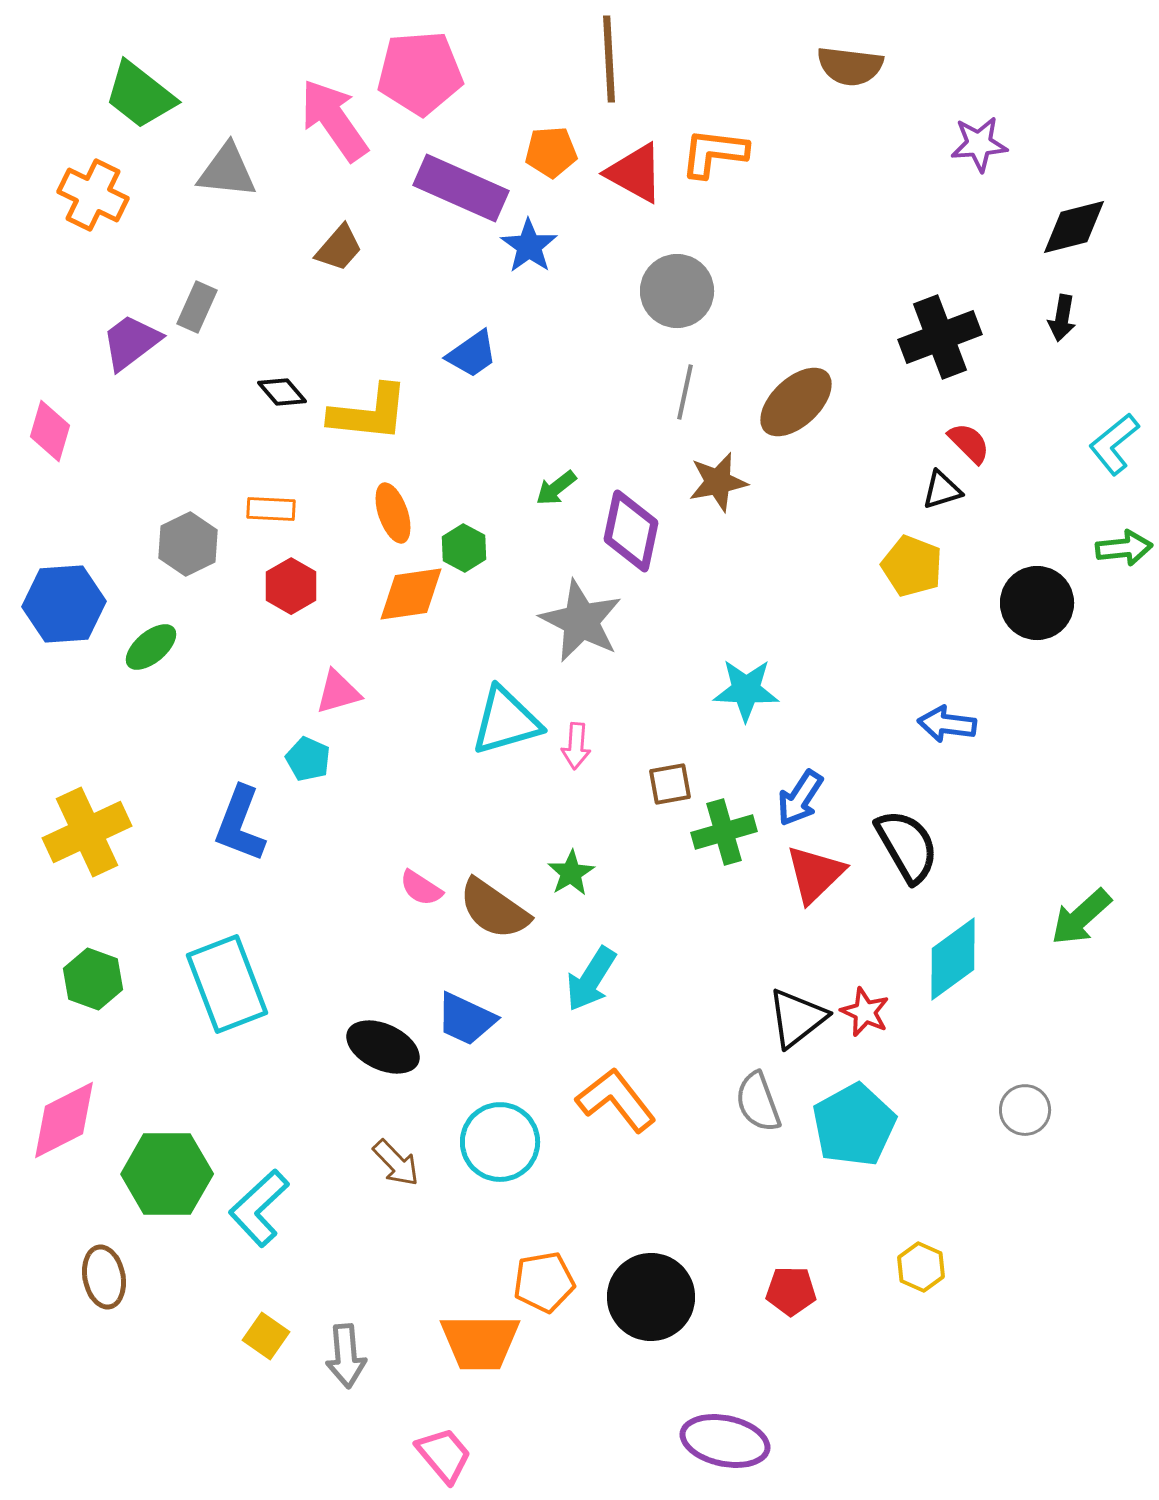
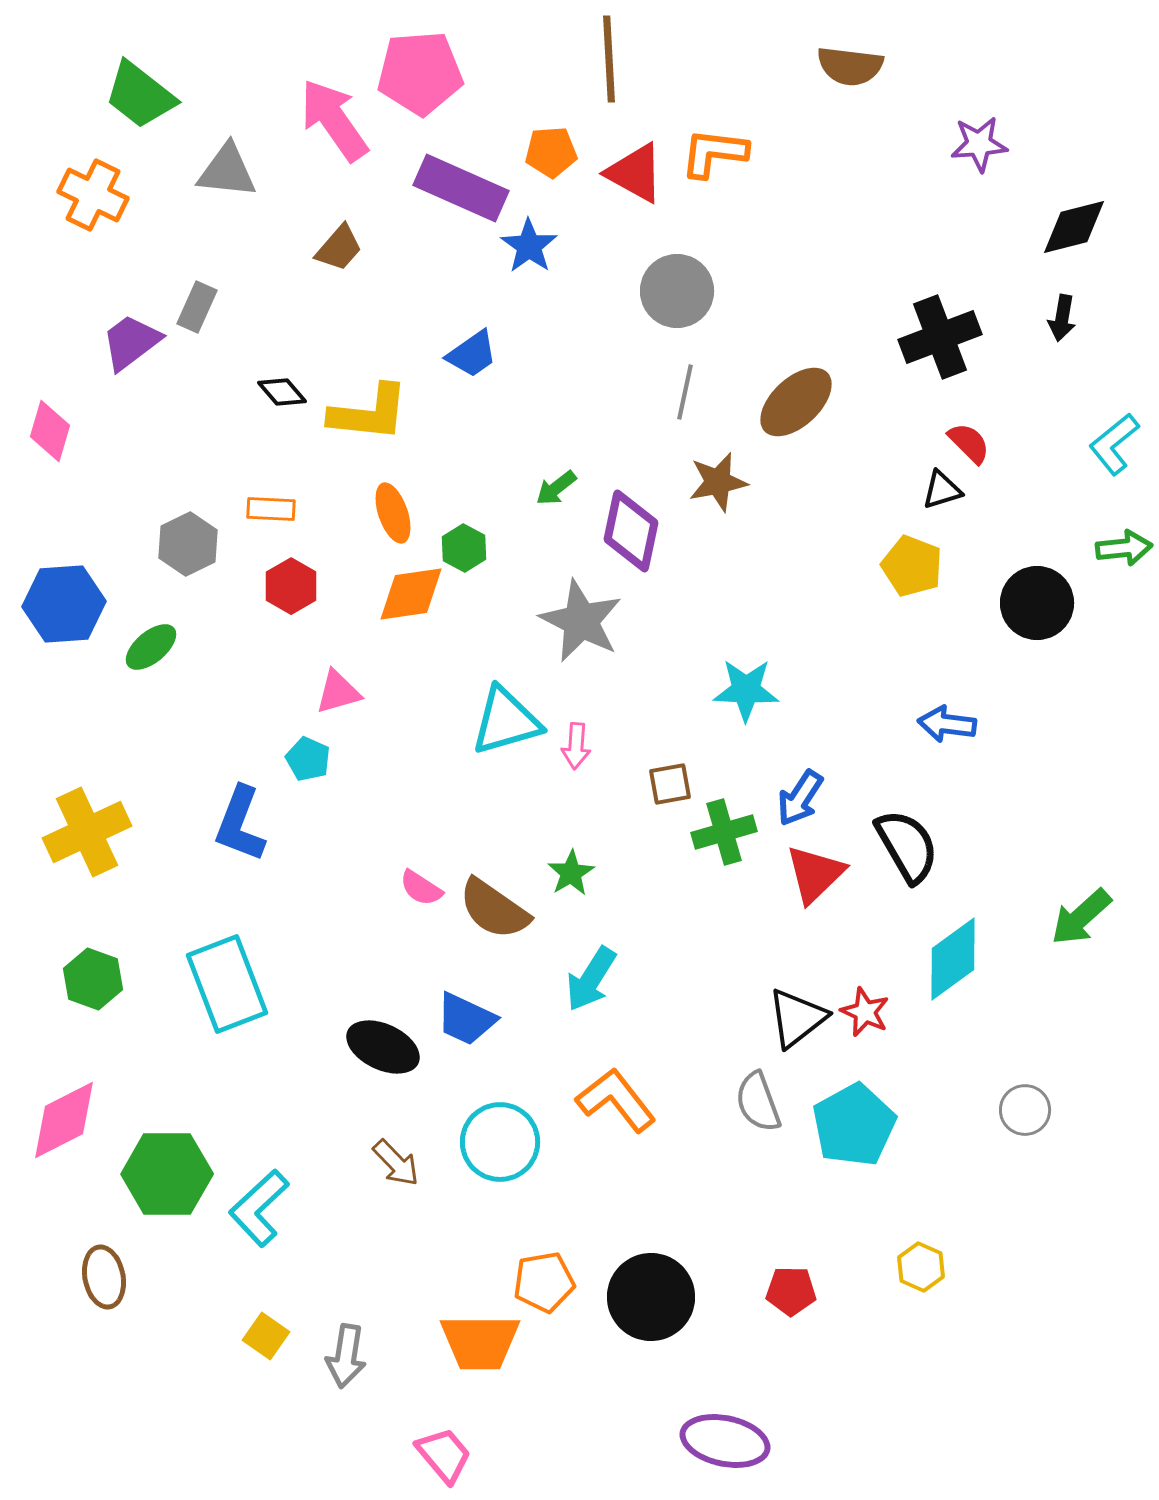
gray arrow at (346, 1356): rotated 14 degrees clockwise
